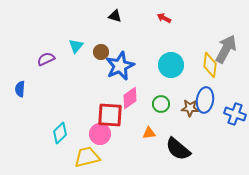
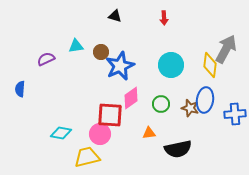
red arrow: rotated 120 degrees counterclockwise
cyan triangle: rotated 42 degrees clockwise
pink diamond: moved 1 px right
brown star: rotated 12 degrees clockwise
blue cross: rotated 25 degrees counterclockwise
cyan diamond: moved 1 px right; rotated 55 degrees clockwise
black semicircle: rotated 52 degrees counterclockwise
